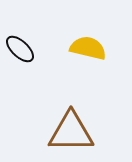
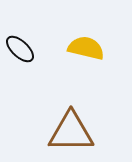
yellow semicircle: moved 2 px left
